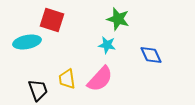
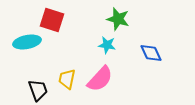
blue diamond: moved 2 px up
yellow trapezoid: rotated 20 degrees clockwise
